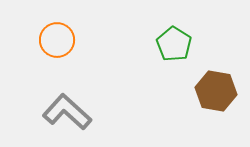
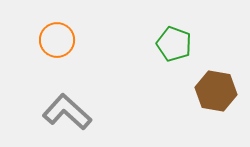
green pentagon: rotated 12 degrees counterclockwise
